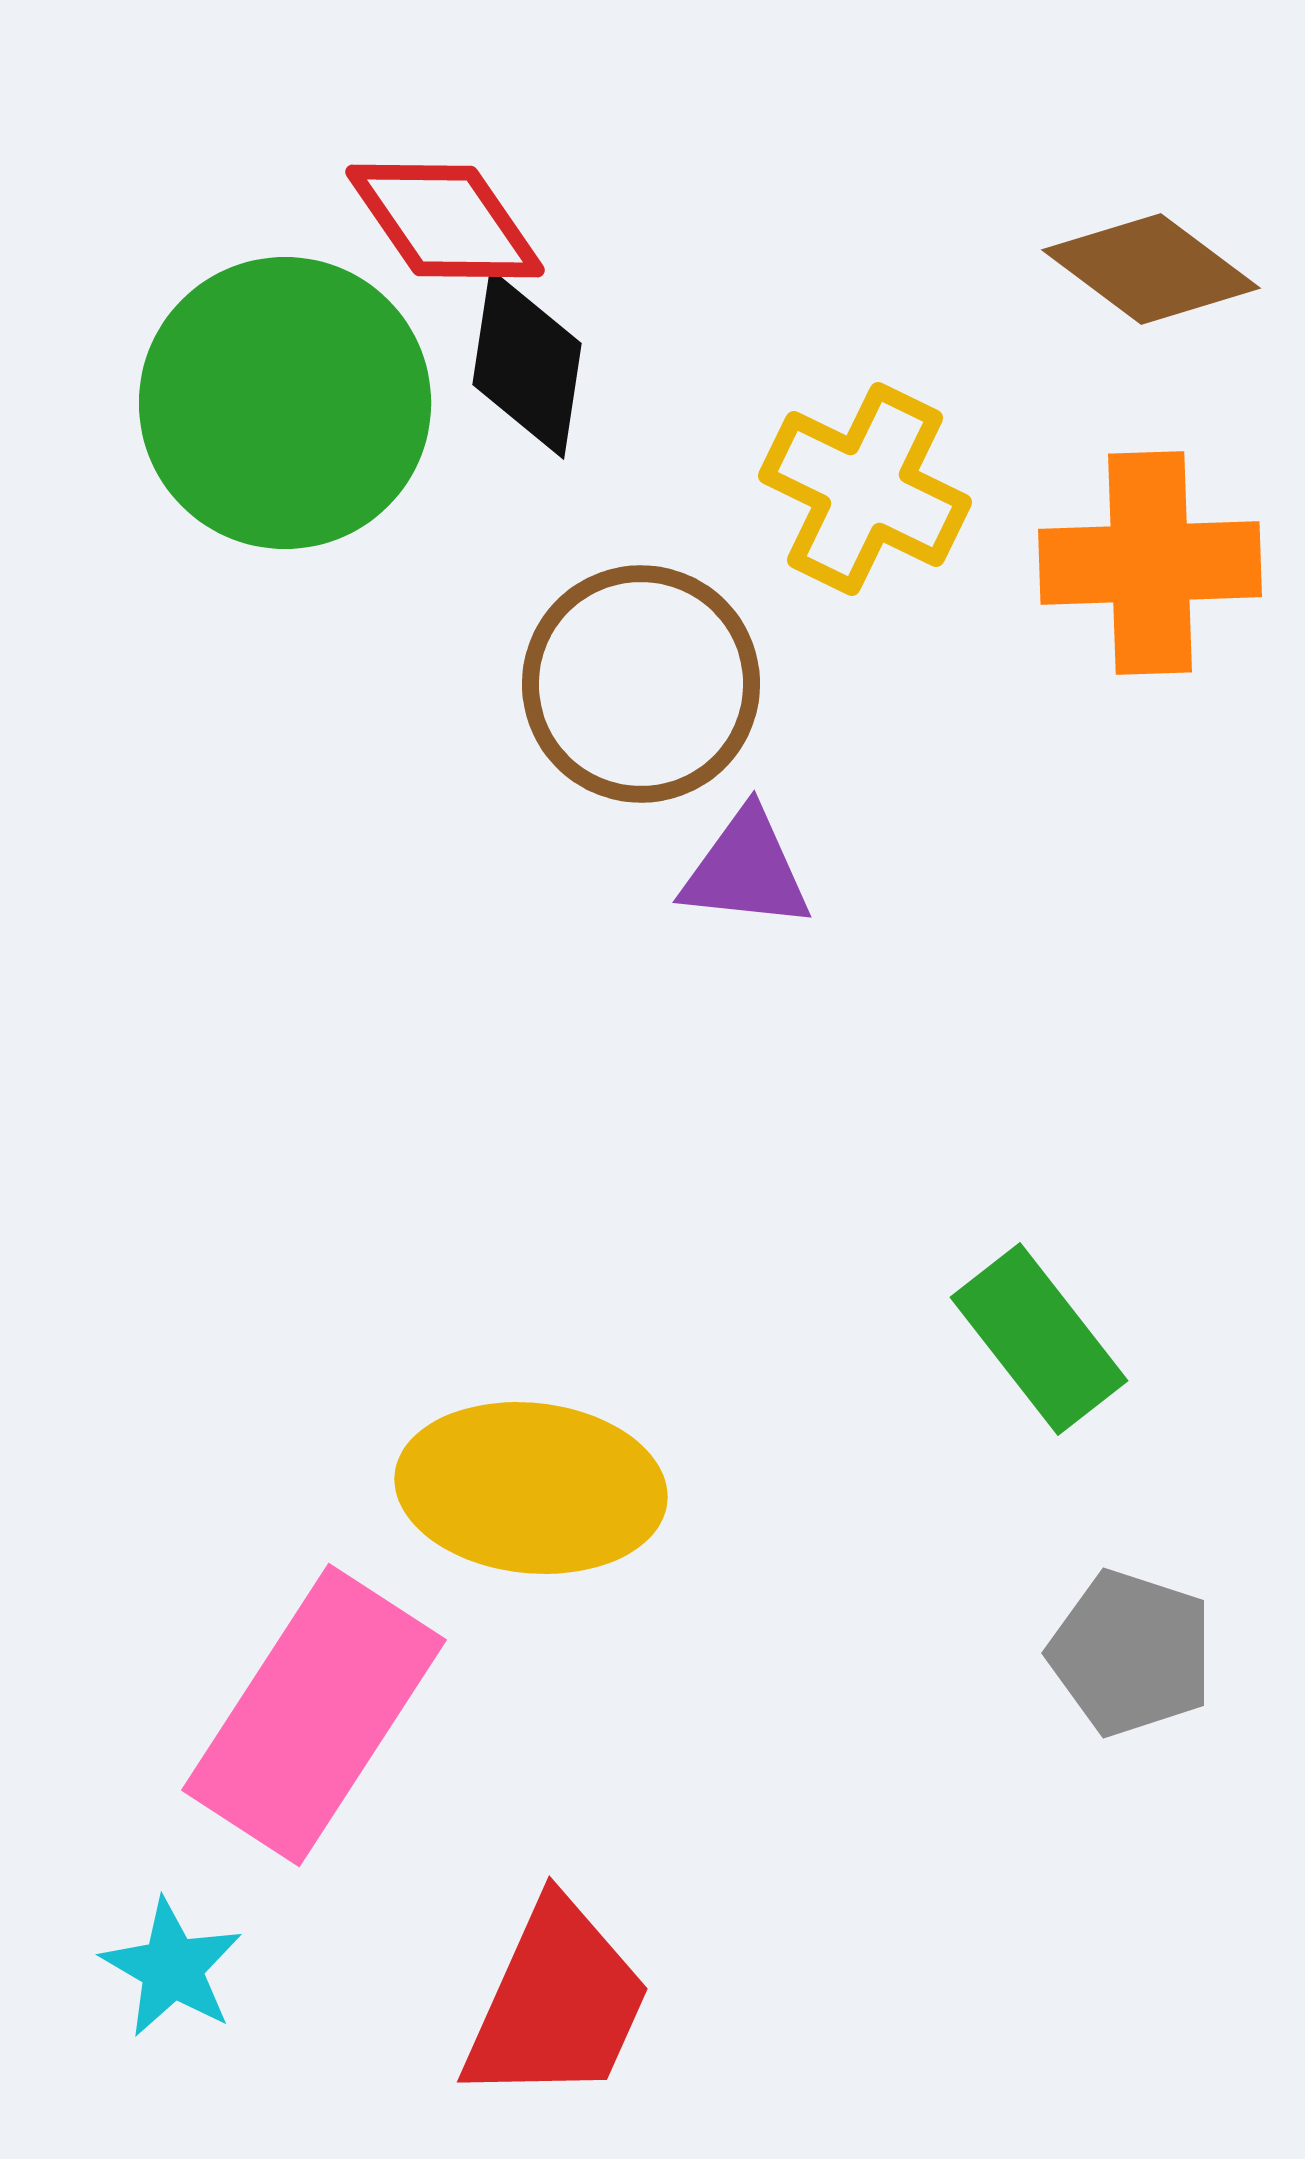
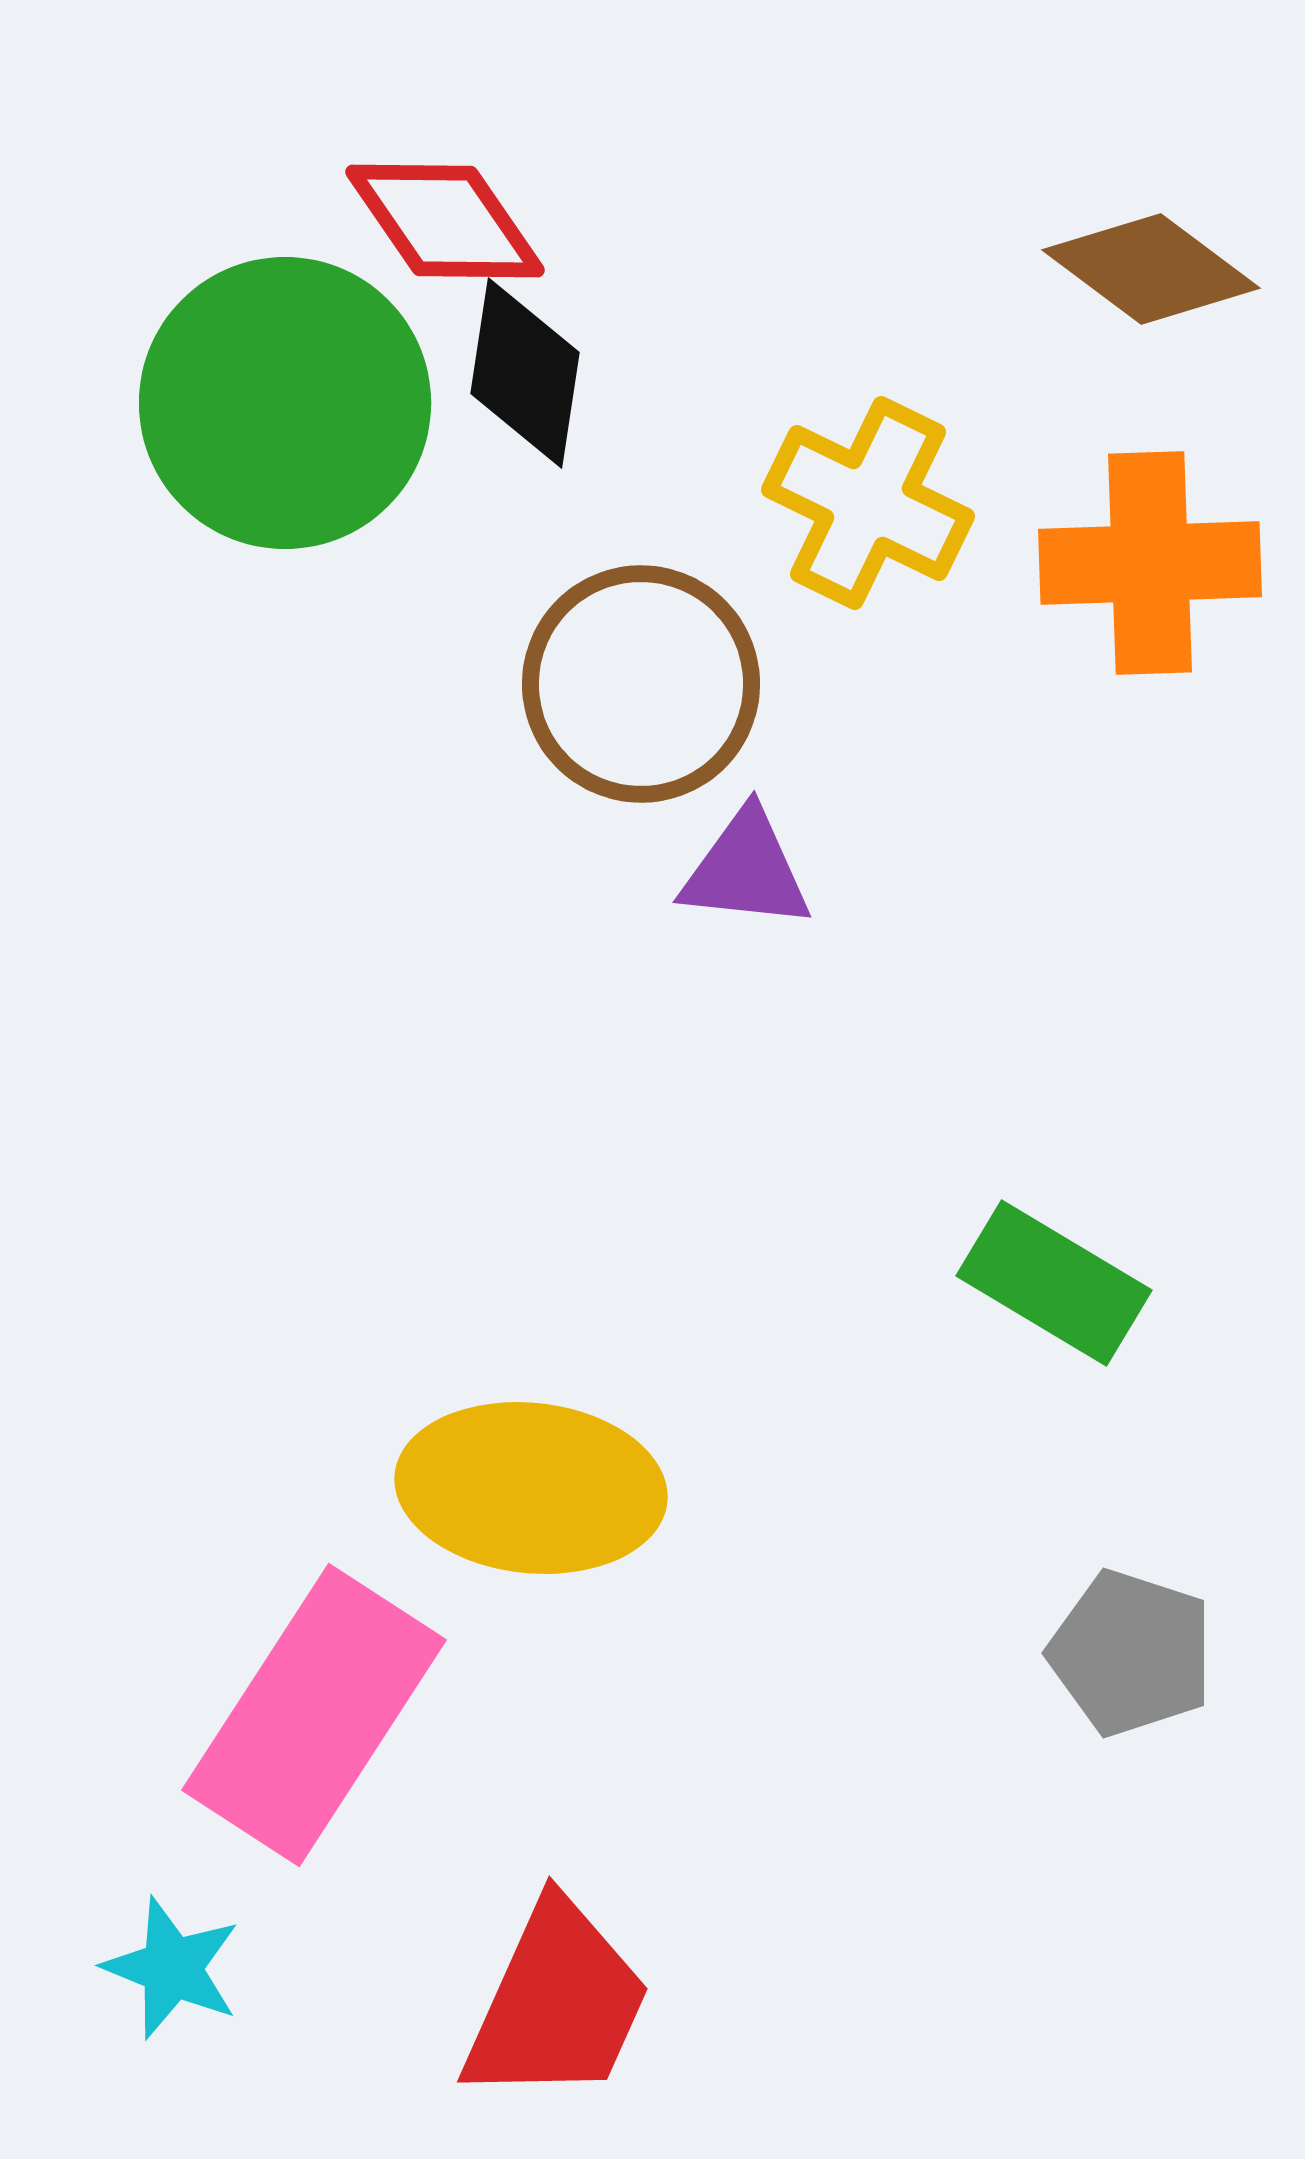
black diamond: moved 2 px left, 9 px down
yellow cross: moved 3 px right, 14 px down
green rectangle: moved 15 px right, 56 px up; rotated 21 degrees counterclockwise
cyan star: rotated 8 degrees counterclockwise
